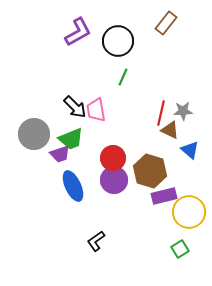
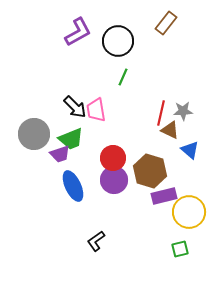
green square: rotated 18 degrees clockwise
